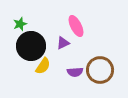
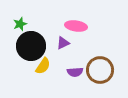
pink ellipse: rotated 55 degrees counterclockwise
